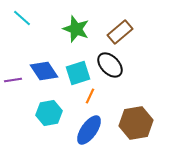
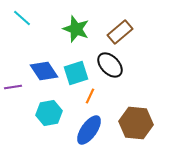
cyan square: moved 2 px left
purple line: moved 7 px down
brown hexagon: rotated 16 degrees clockwise
